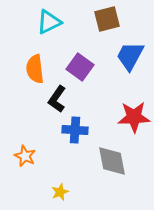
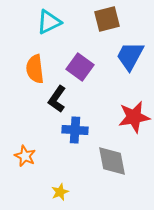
red star: rotated 8 degrees counterclockwise
